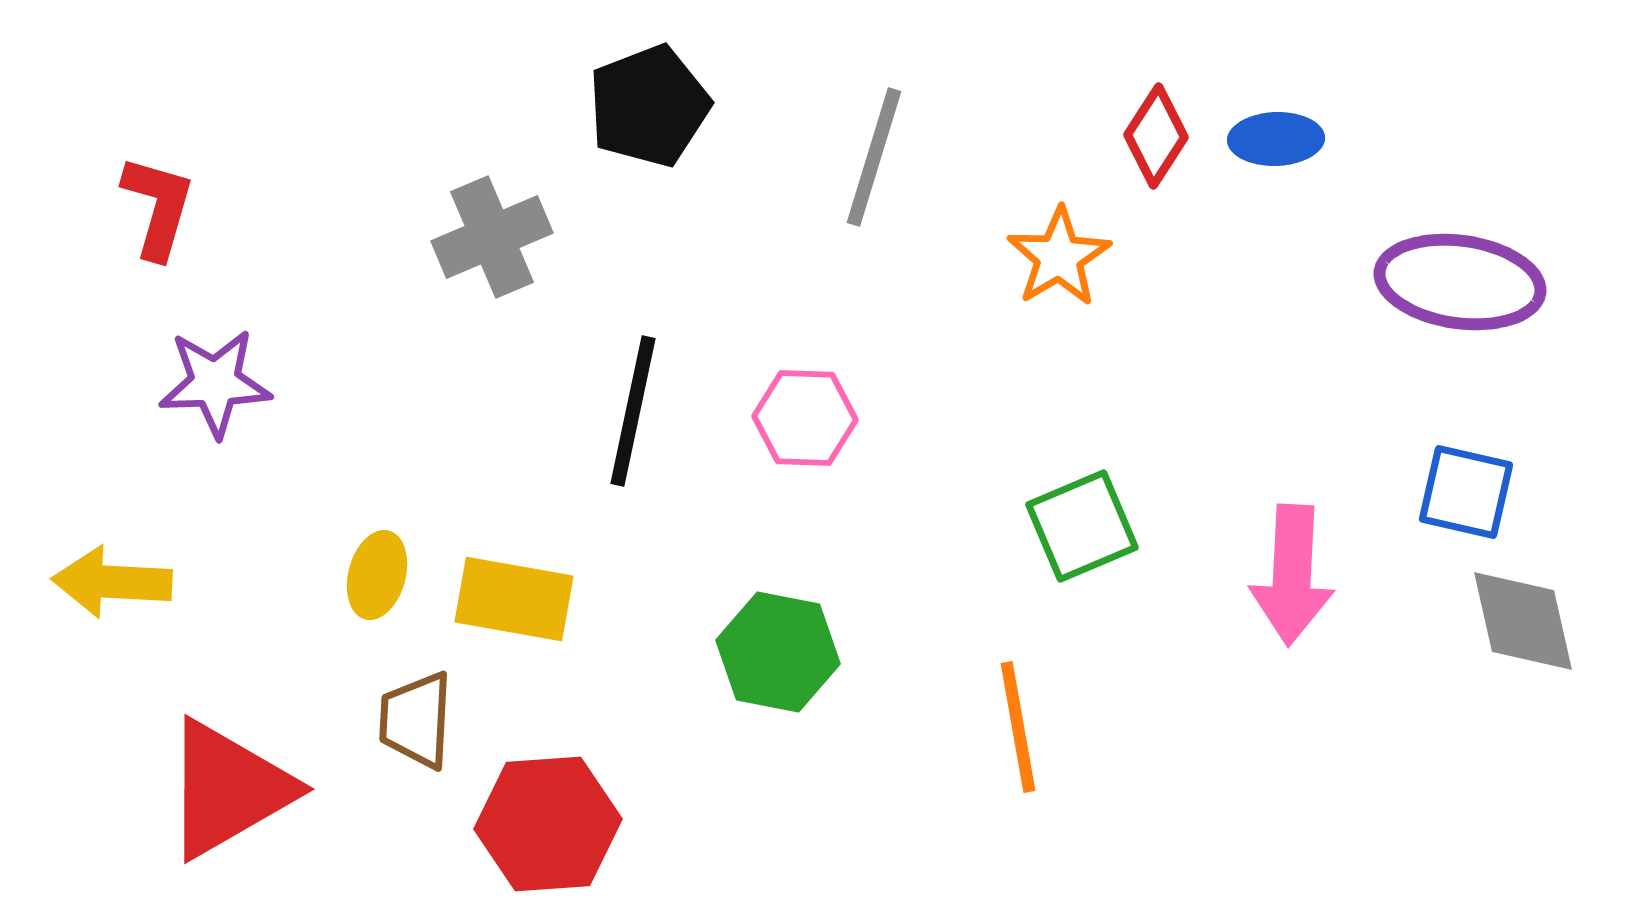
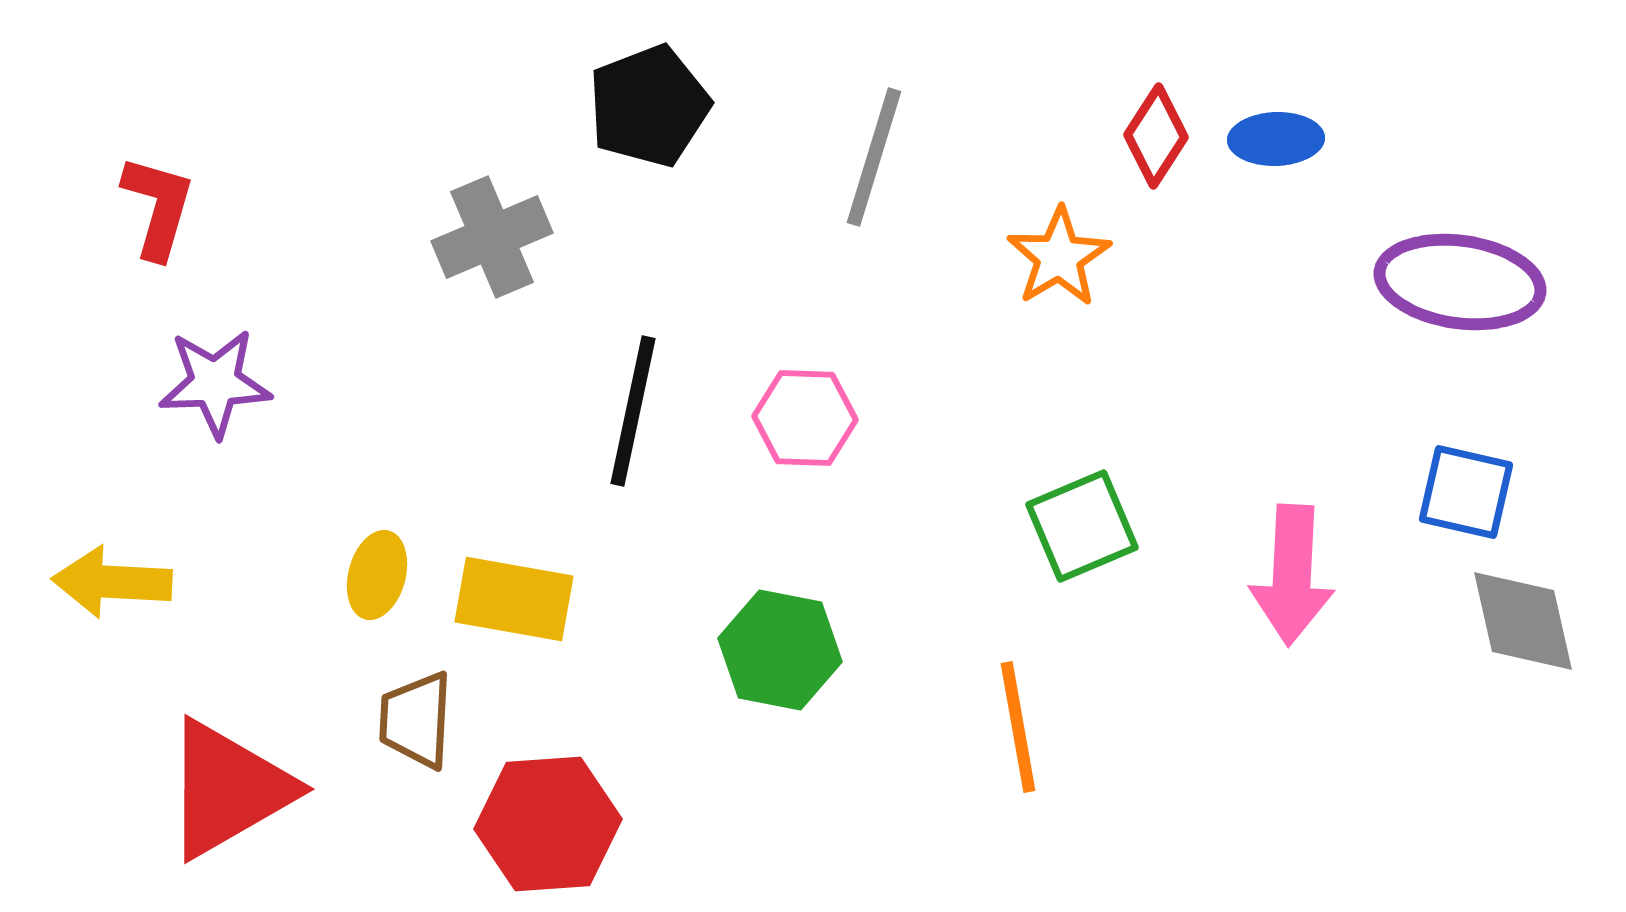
green hexagon: moved 2 px right, 2 px up
